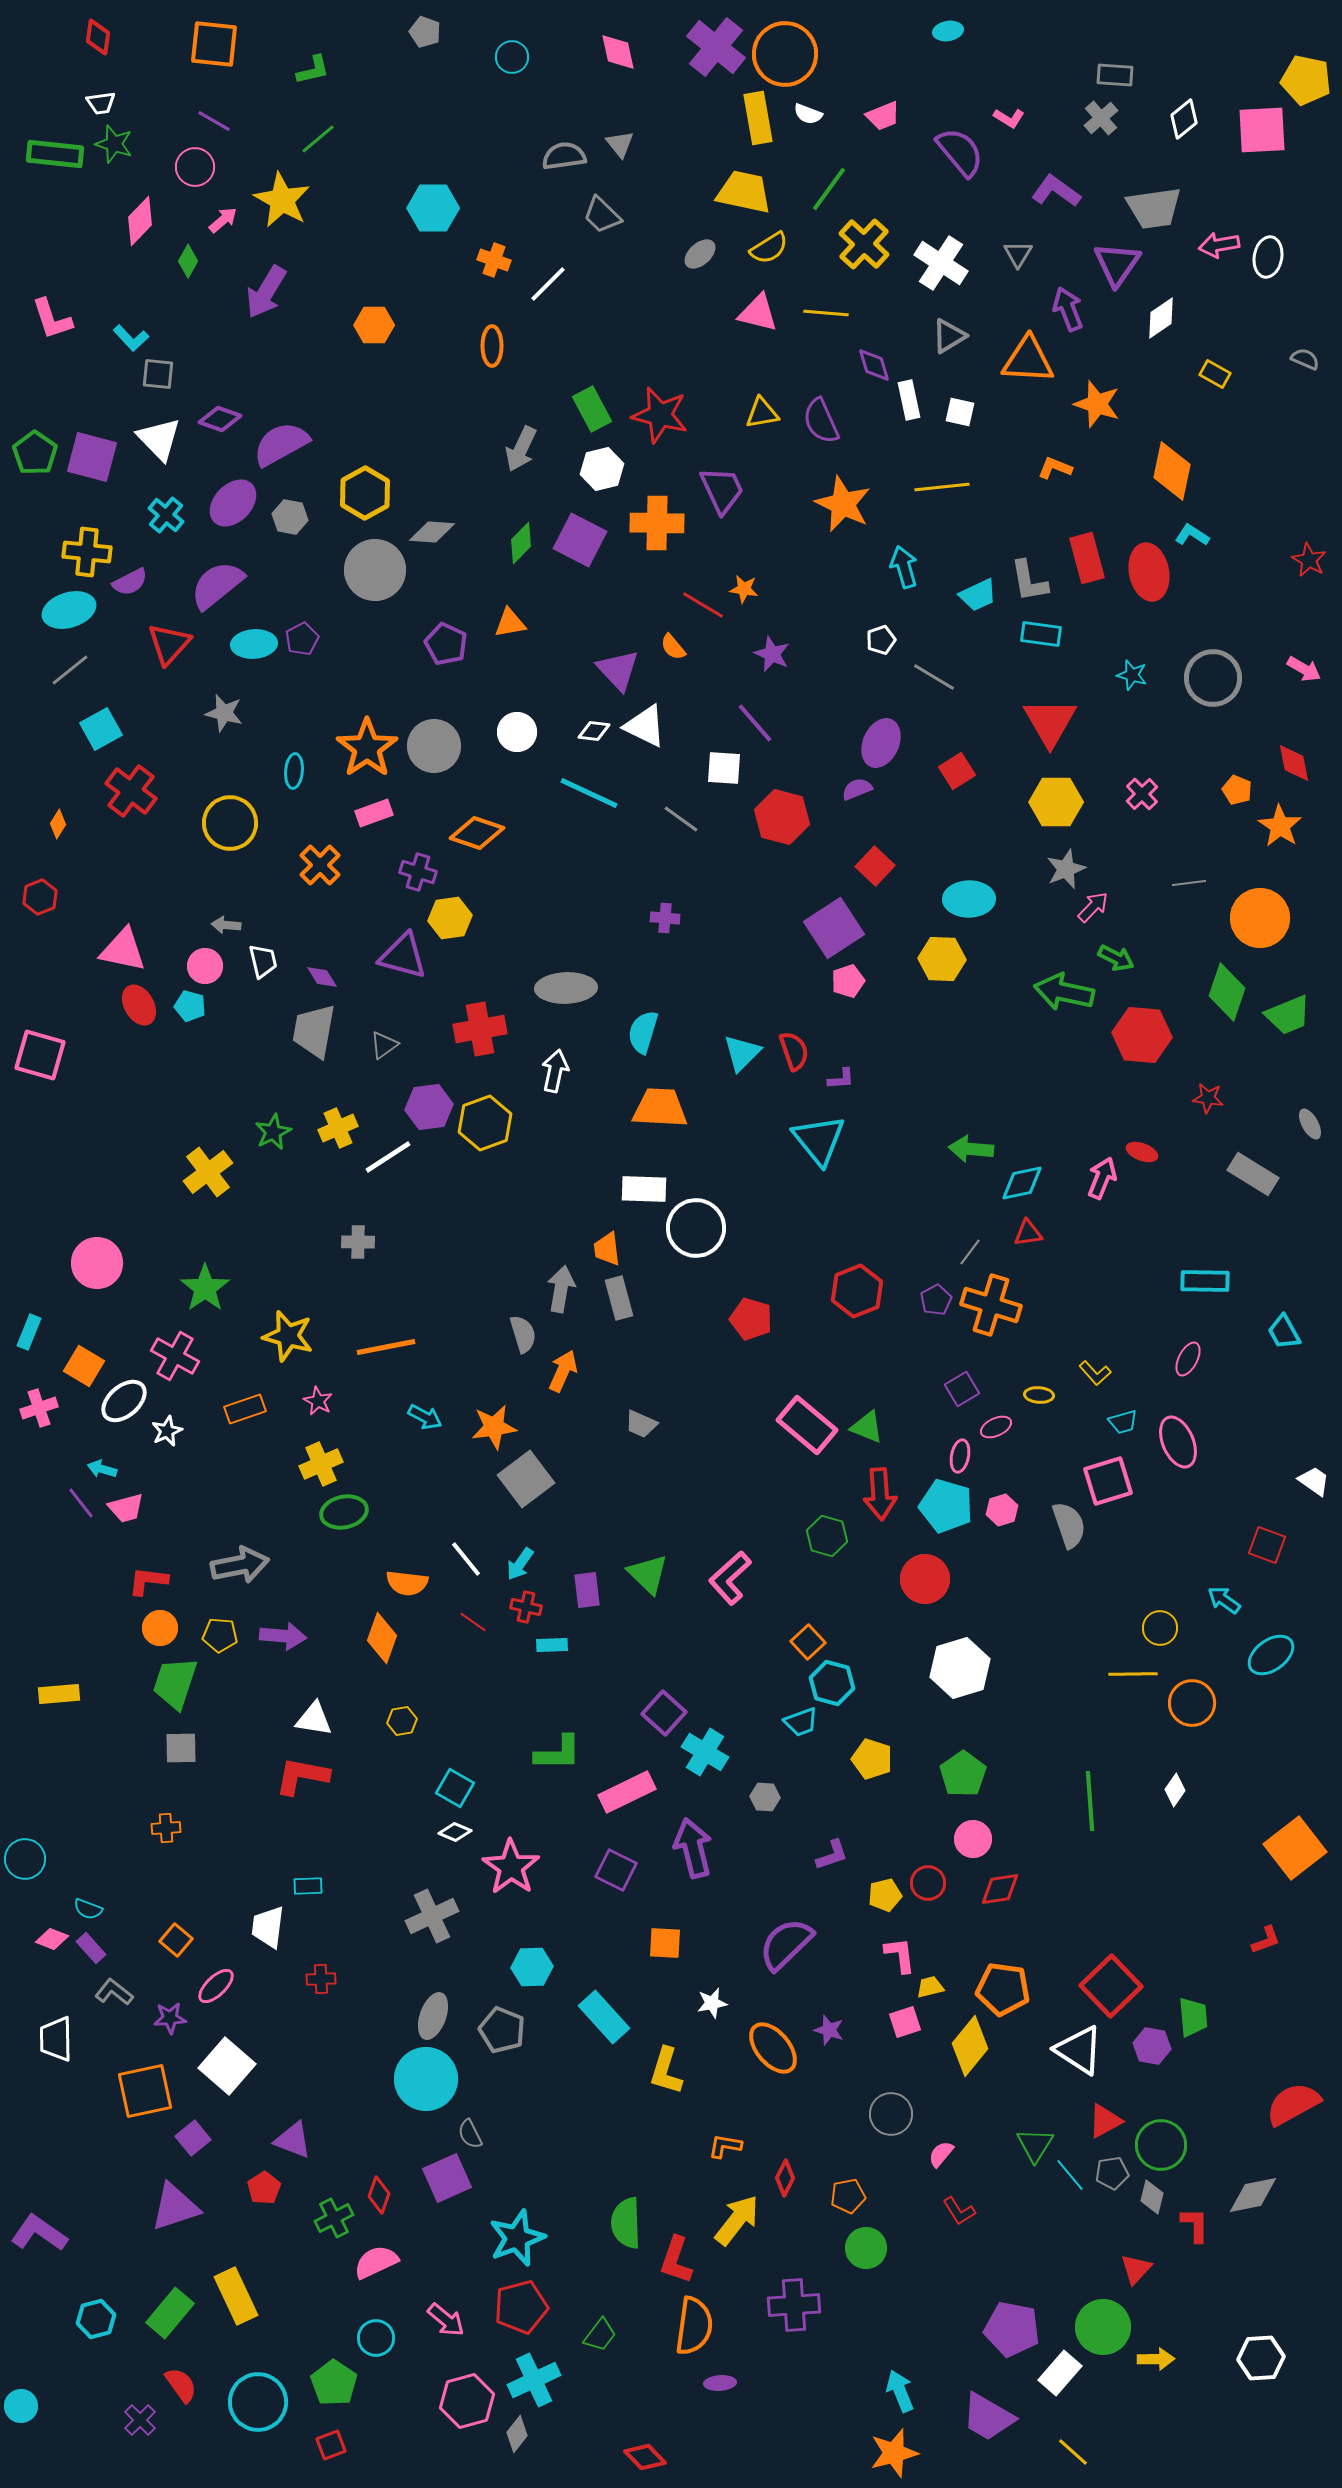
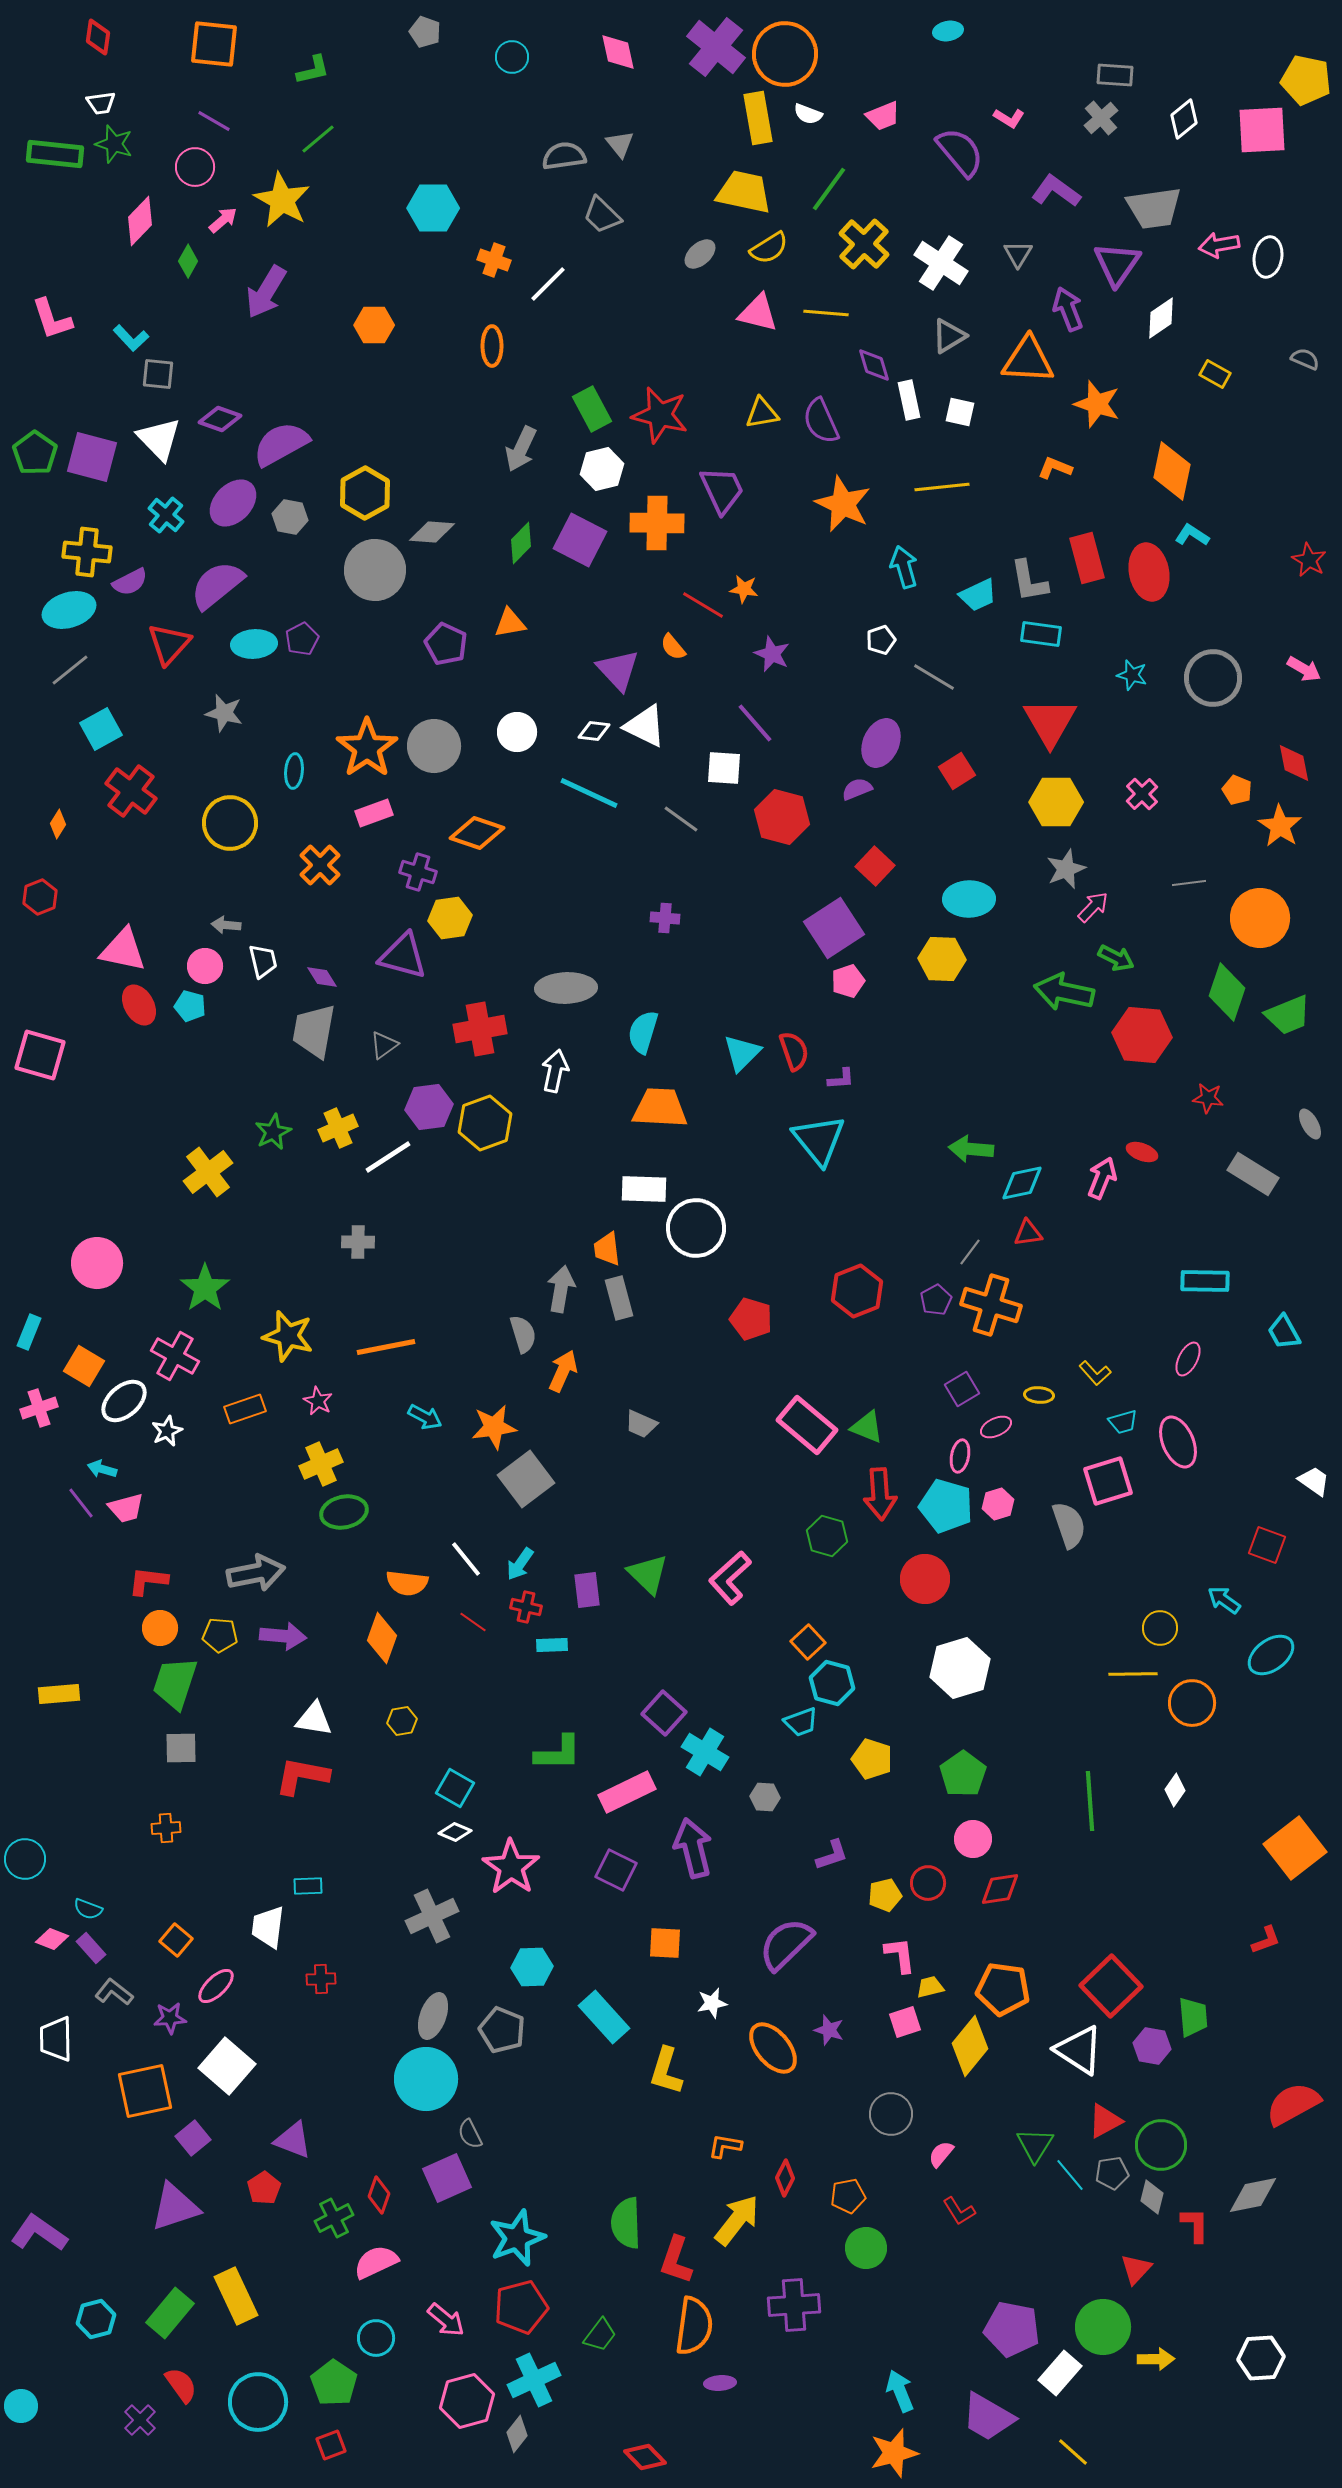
pink hexagon at (1002, 1510): moved 4 px left, 6 px up
gray arrow at (240, 1565): moved 16 px right, 8 px down
